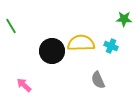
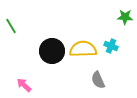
green star: moved 1 px right, 2 px up
yellow semicircle: moved 2 px right, 6 px down
